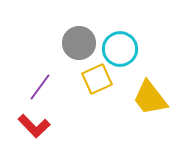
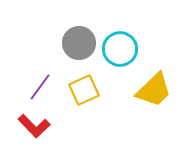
yellow square: moved 13 px left, 11 px down
yellow trapezoid: moved 4 px right, 8 px up; rotated 96 degrees counterclockwise
